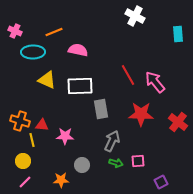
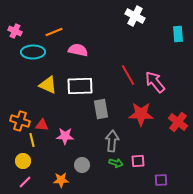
yellow triangle: moved 1 px right, 5 px down
gray arrow: rotated 20 degrees counterclockwise
purple square: moved 2 px up; rotated 24 degrees clockwise
